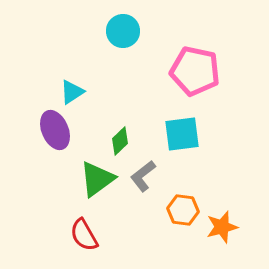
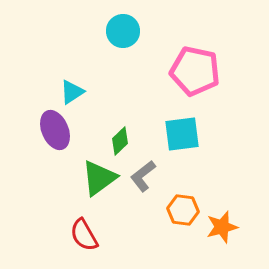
green triangle: moved 2 px right, 1 px up
